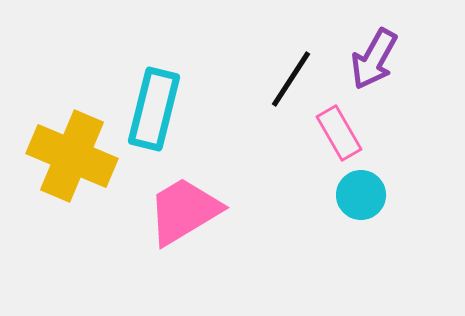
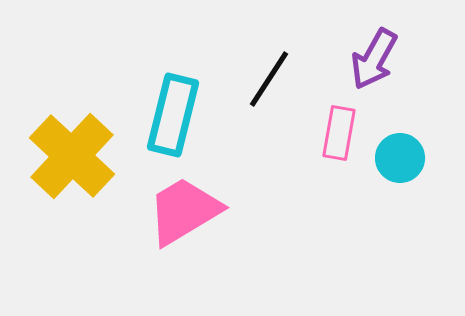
black line: moved 22 px left
cyan rectangle: moved 19 px right, 6 px down
pink rectangle: rotated 40 degrees clockwise
yellow cross: rotated 20 degrees clockwise
cyan circle: moved 39 px right, 37 px up
